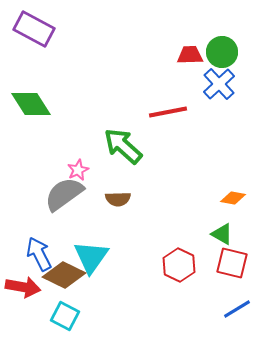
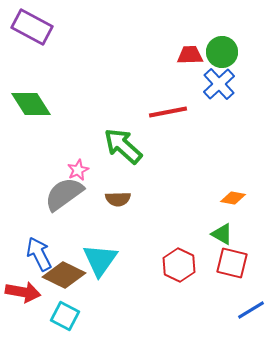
purple rectangle: moved 2 px left, 2 px up
cyan triangle: moved 9 px right, 3 px down
red arrow: moved 5 px down
blue line: moved 14 px right, 1 px down
